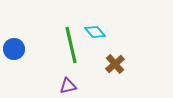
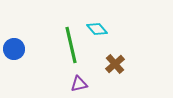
cyan diamond: moved 2 px right, 3 px up
purple triangle: moved 11 px right, 2 px up
